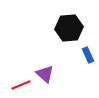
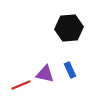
blue rectangle: moved 18 px left, 15 px down
purple triangle: rotated 30 degrees counterclockwise
